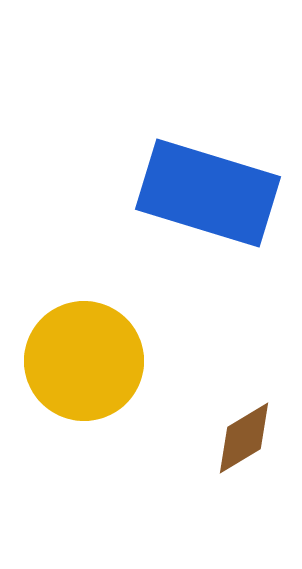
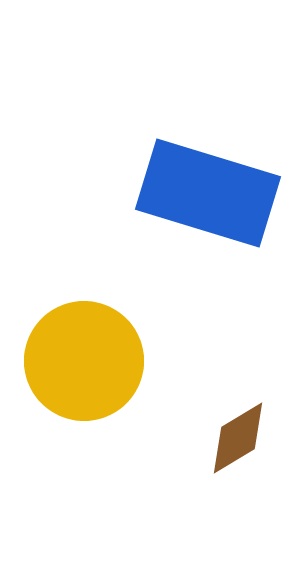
brown diamond: moved 6 px left
